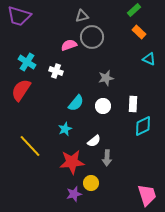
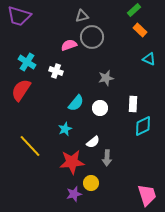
orange rectangle: moved 1 px right, 2 px up
white circle: moved 3 px left, 2 px down
white semicircle: moved 1 px left, 1 px down
